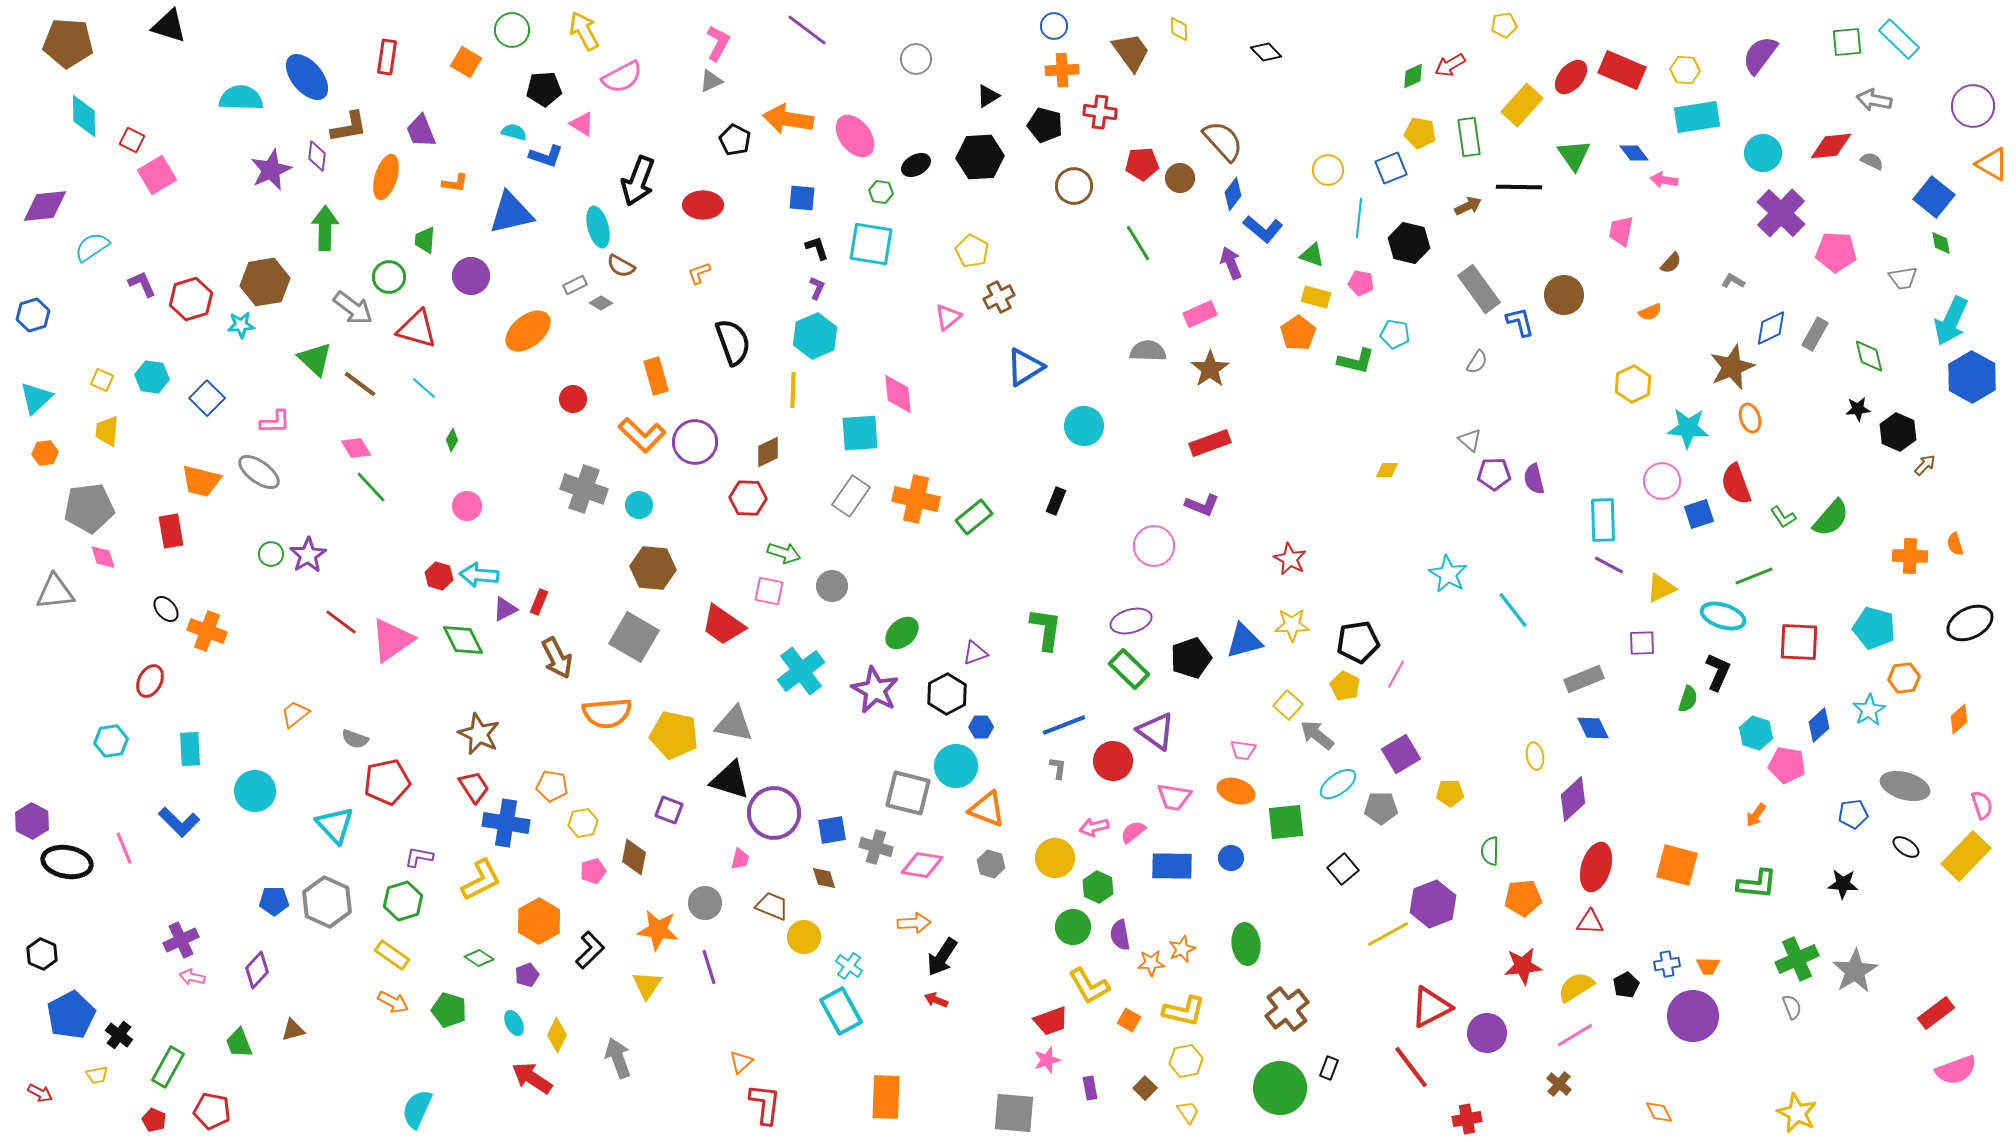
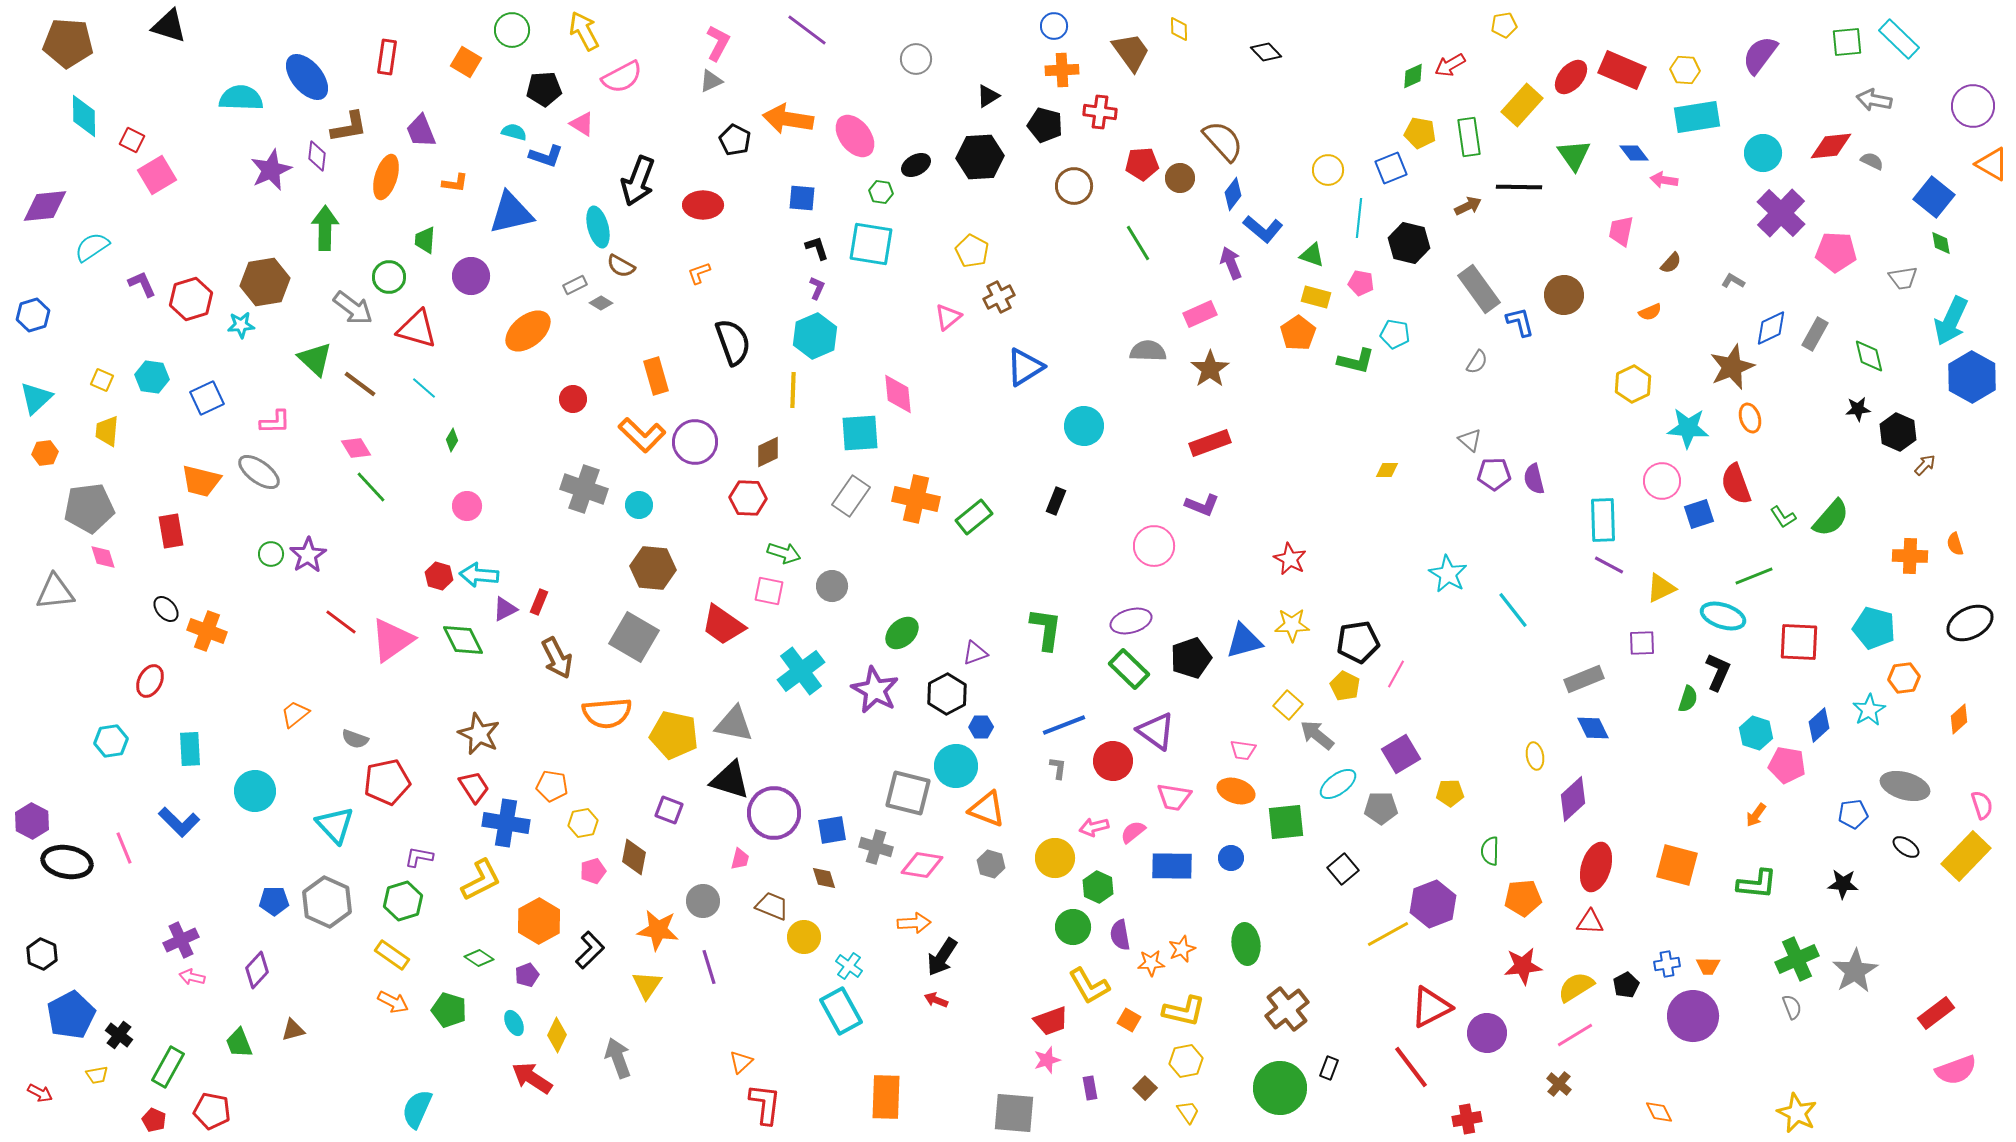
blue square at (207, 398): rotated 20 degrees clockwise
gray circle at (705, 903): moved 2 px left, 2 px up
